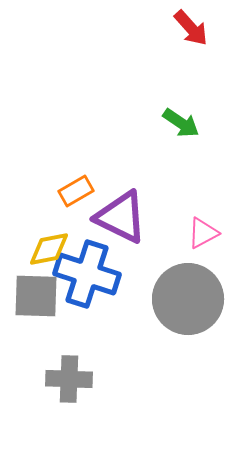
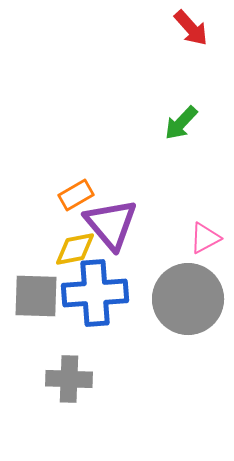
green arrow: rotated 99 degrees clockwise
orange rectangle: moved 4 px down
purple triangle: moved 10 px left, 7 px down; rotated 24 degrees clockwise
pink triangle: moved 2 px right, 5 px down
yellow diamond: moved 26 px right
blue cross: moved 8 px right, 19 px down; rotated 22 degrees counterclockwise
